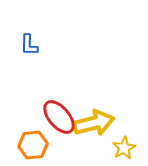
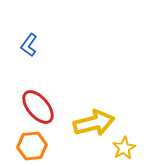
blue L-shape: rotated 35 degrees clockwise
red ellipse: moved 21 px left, 10 px up
orange hexagon: moved 1 px left, 1 px down
